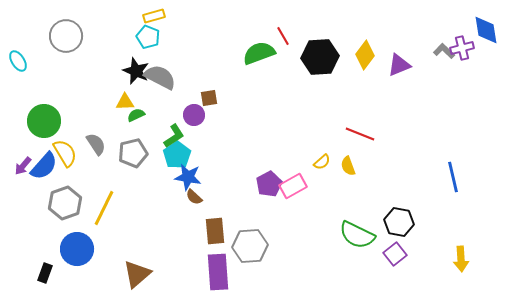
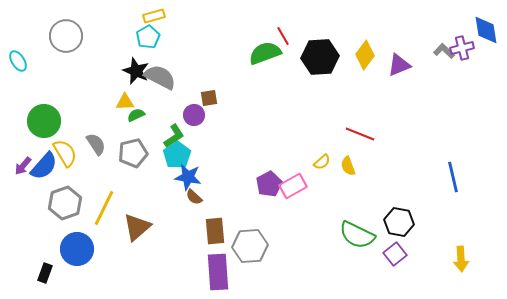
cyan pentagon at (148, 37): rotated 20 degrees clockwise
green semicircle at (259, 53): moved 6 px right
brown triangle at (137, 274): moved 47 px up
